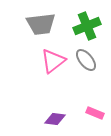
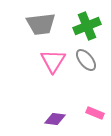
pink triangle: rotated 20 degrees counterclockwise
